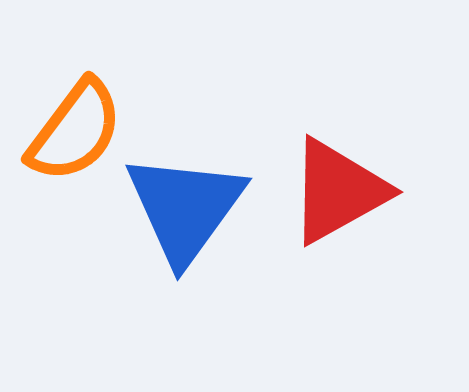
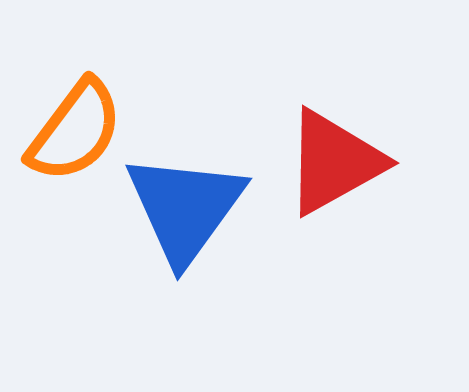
red triangle: moved 4 px left, 29 px up
